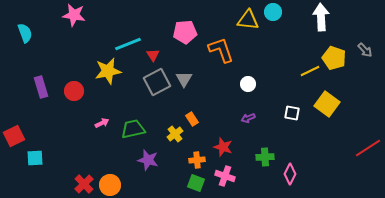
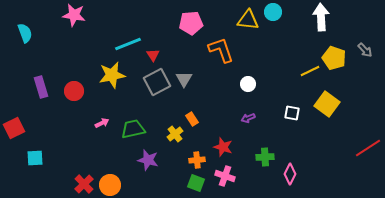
pink pentagon: moved 6 px right, 9 px up
yellow star: moved 4 px right, 4 px down
red square: moved 8 px up
